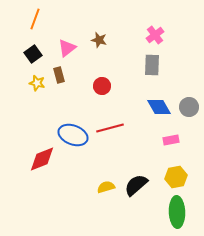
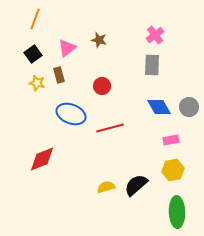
blue ellipse: moved 2 px left, 21 px up
yellow hexagon: moved 3 px left, 7 px up
